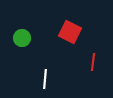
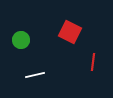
green circle: moved 1 px left, 2 px down
white line: moved 10 px left, 4 px up; rotated 72 degrees clockwise
